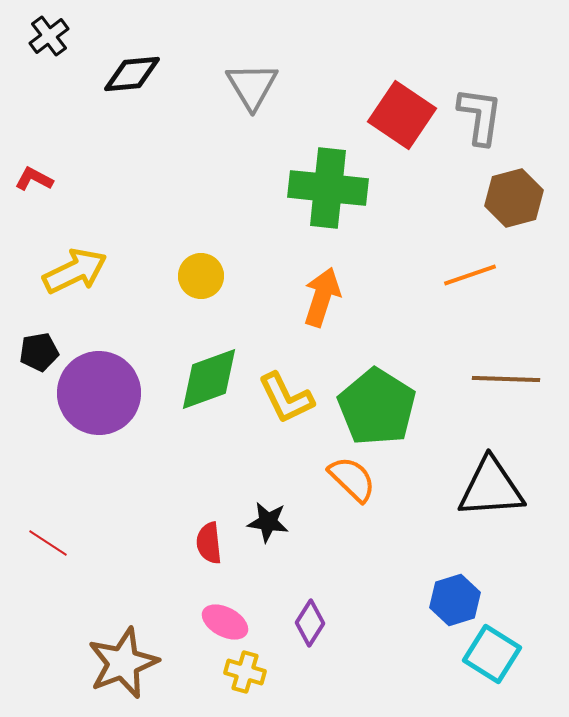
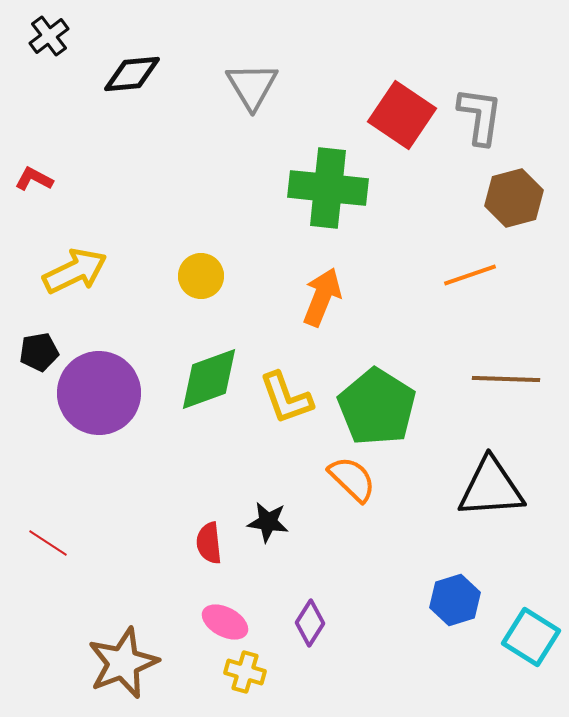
orange arrow: rotated 4 degrees clockwise
yellow L-shape: rotated 6 degrees clockwise
cyan square: moved 39 px right, 17 px up
